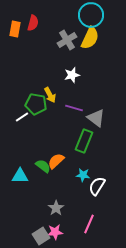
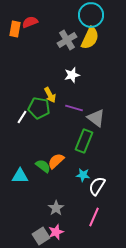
red semicircle: moved 3 px left, 1 px up; rotated 126 degrees counterclockwise
green pentagon: moved 3 px right, 4 px down
white line: rotated 24 degrees counterclockwise
pink line: moved 5 px right, 7 px up
pink star: moved 1 px right; rotated 14 degrees counterclockwise
